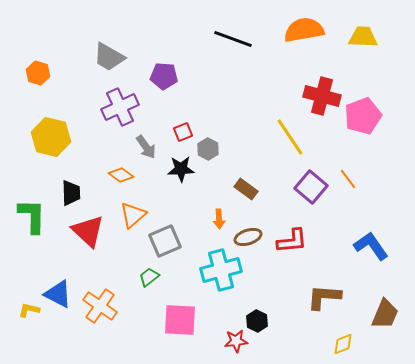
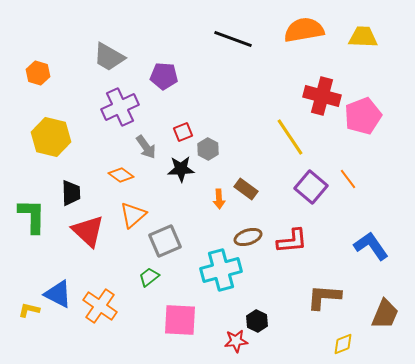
orange arrow: moved 20 px up
